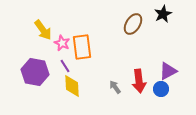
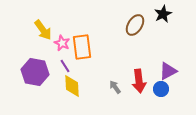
brown ellipse: moved 2 px right, 1 px down
